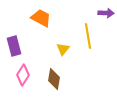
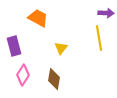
orange trapezoid: moved 3 px left
yellow line: moved 11 px right, 2 px down
yellow triangle: moved 2 px left, 1 px up
